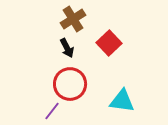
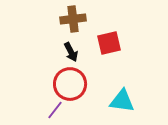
brown cross: rotated 25 degrees clockwise
red square: rotated 30 degrees clockwise
black arrow: moved 4 px right, 4 px down
purple line: moved 3 px right, 1 px up
